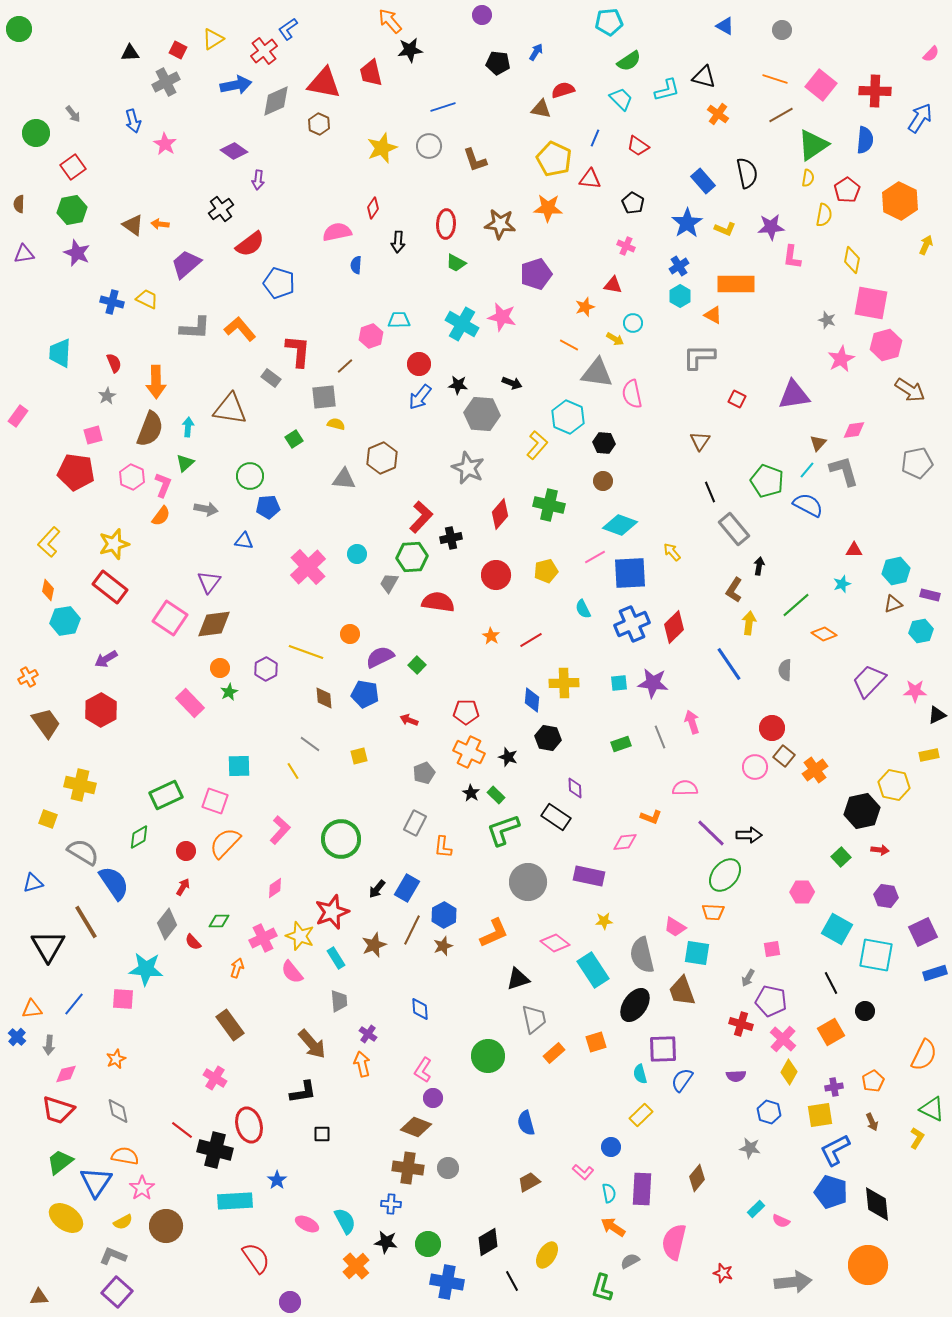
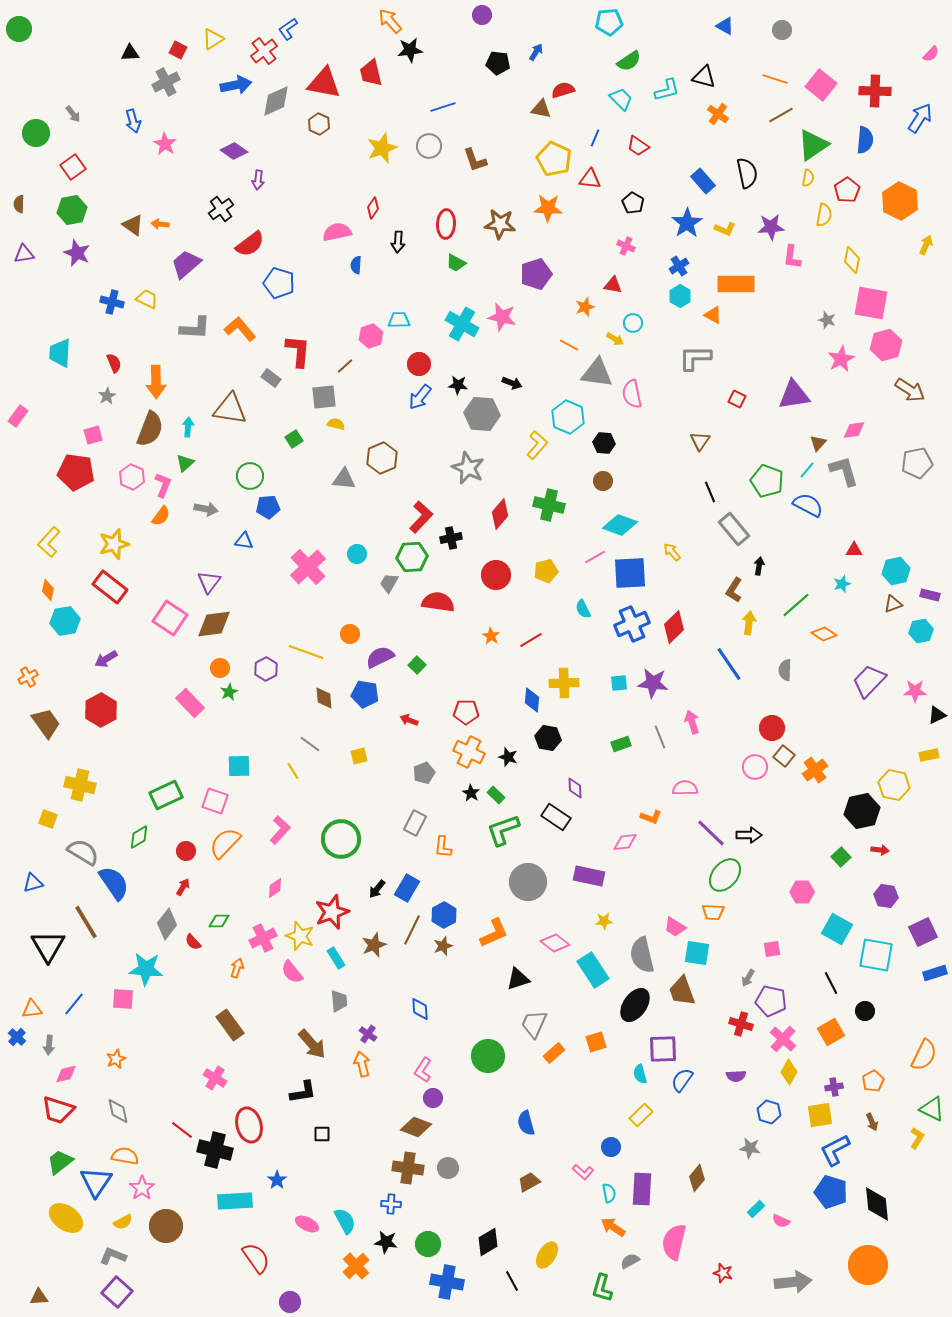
gray L-shape at (699, 357): moved 4 px left, 1 px down
gray trapezoid at (534, 1019): moved 5 px down; rotated 144 degrees counterclockwise
